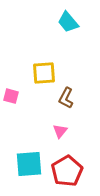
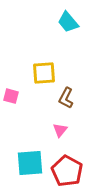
pink triangle: moved 1 px up
cyan square: moved 1 px right, 1 px up
red pentagon: rotated 12 degrees counterclockwise
